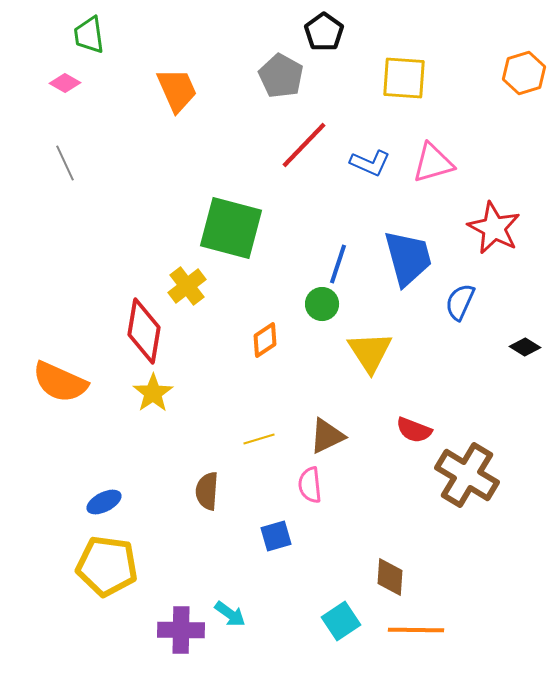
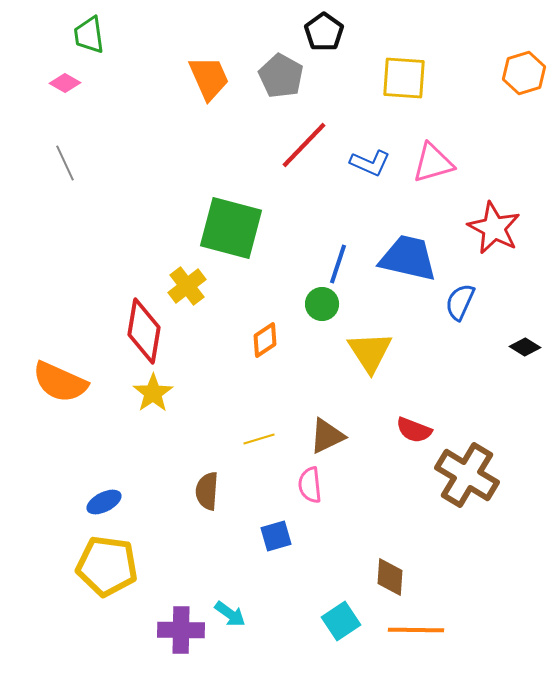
orange trapezoid: moved 32 px right, 12 px up
blue trapezoid: rotated 62 degrees counterclockwise
